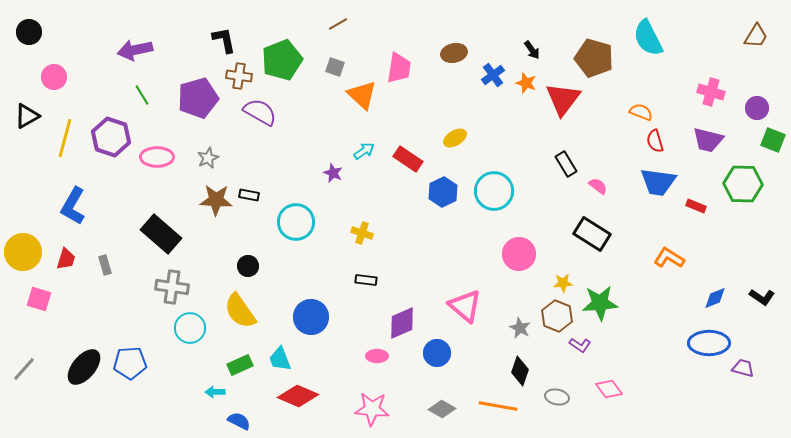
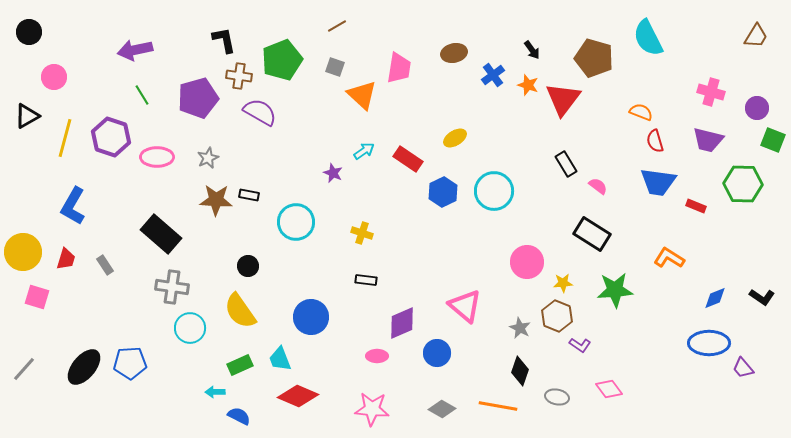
brown line at (338, 24): moved 1 px left, 2 px down
orange star at (526, 83): moved 2 px right, 2 px down
pink circle at (519, 254): moved 8 px right, 8 px down
gray rectangle at (105, 265): rotated 18 degrees counterclockwise
pink square at (39, 299): moved 2 px left, 2 px up
green star at (600, 303): moved 15 px right, 13 px up
purple trapezoid at (743, 368): rotated 145 degrees counterclockwise
blue semicircle at (239, 421): moved 5 px up
